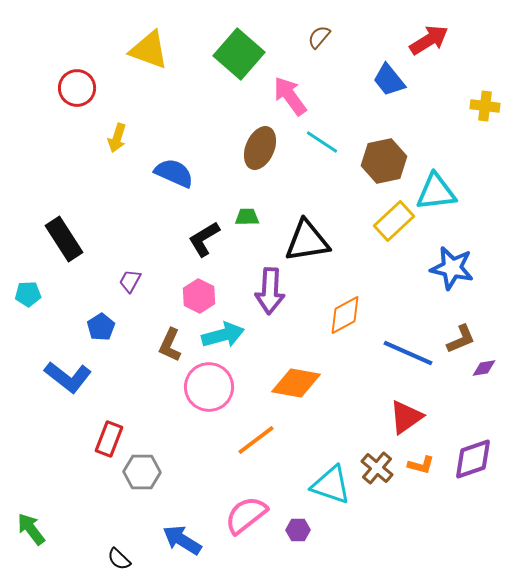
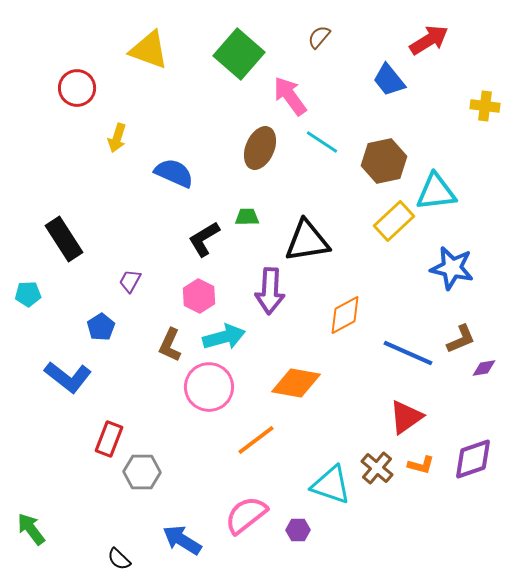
cyan arrow at (223, 335): moved 1 px right, 2 px down
